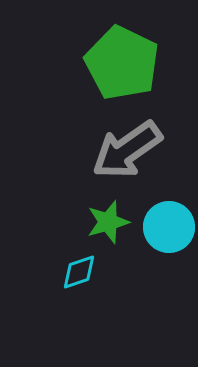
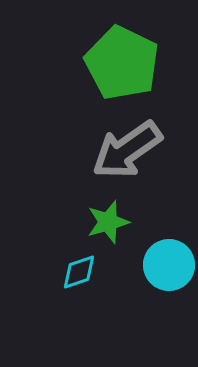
cyan circle: moved 38 px down
